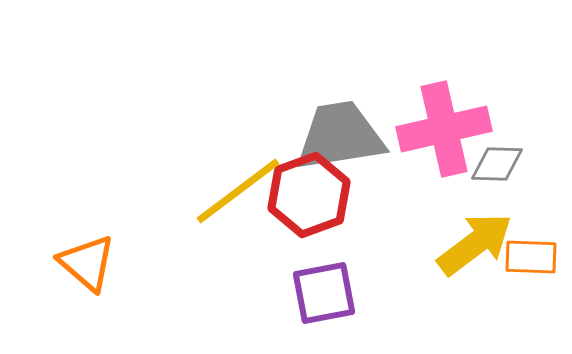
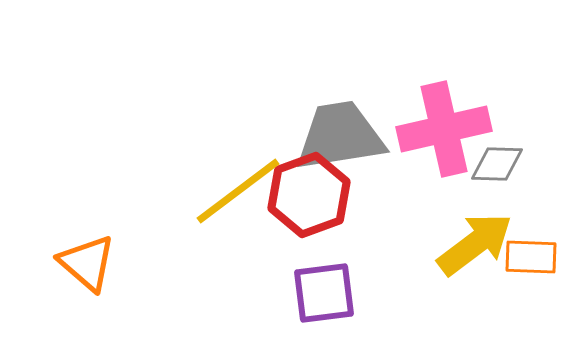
purple square: rotated 4 degrees clockwise
